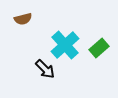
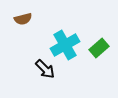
cyan cross: rotated 12 degrees clockwise
